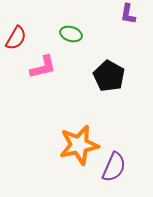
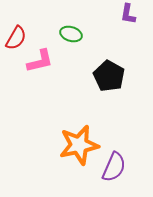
pink L-shape: moved 3 px left, 6 px up
